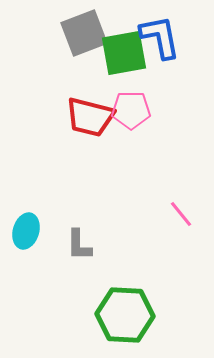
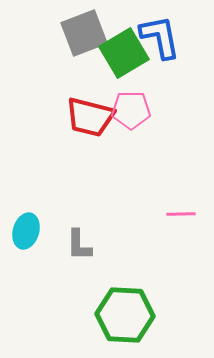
green square: rotated 21 degrees counterclockwise
pink line: rotated 52 degrees counterclockwise
